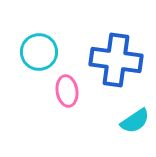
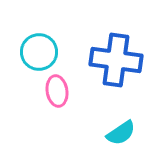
pink ellipse: moved 10 px left
cyan semicircle: moved 14 px left, 12 px down
